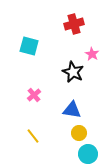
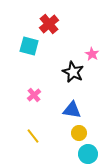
red cross: moved 25 px left; rotated 24 degrees counterclockwise
